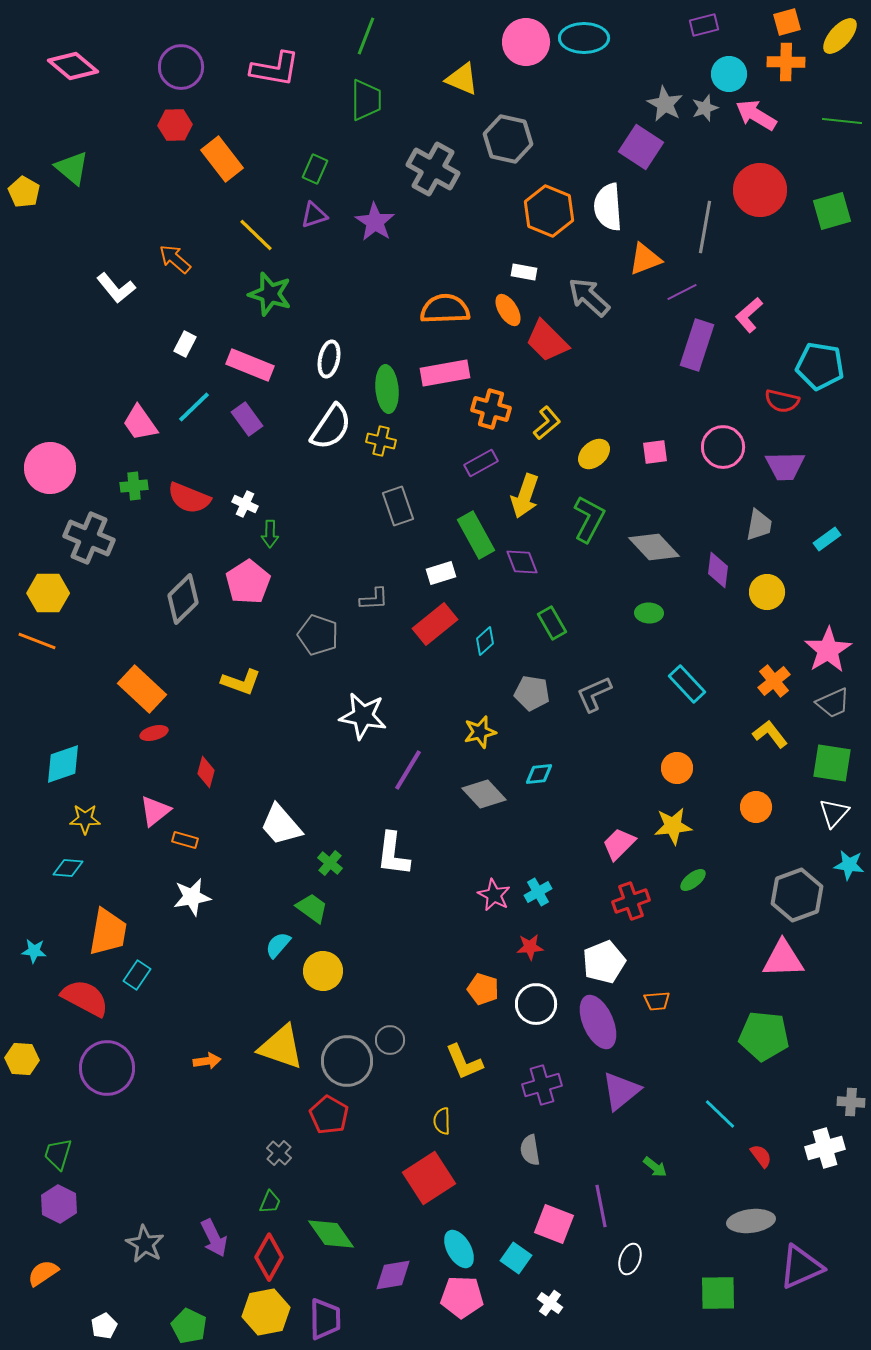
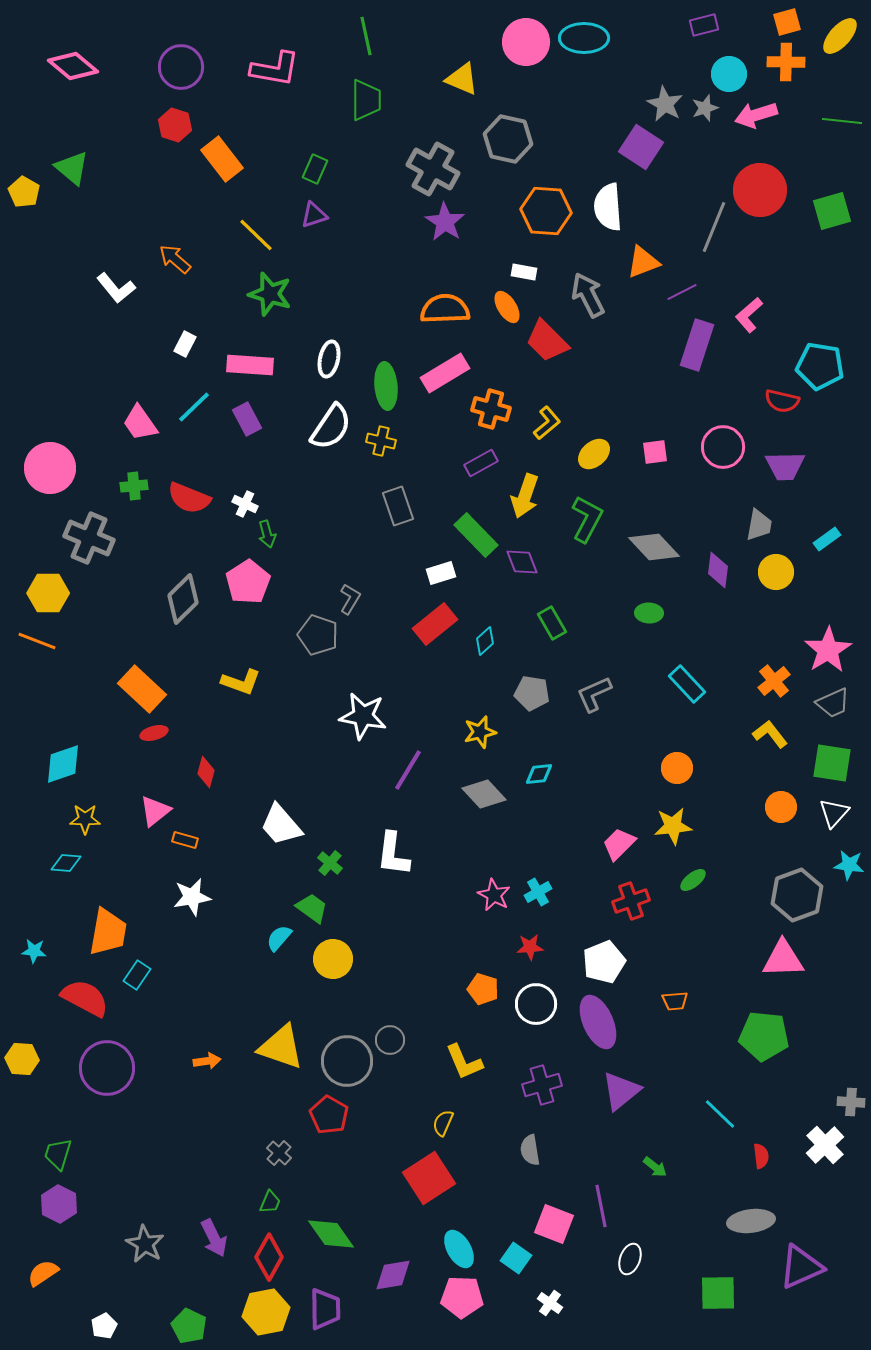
green line at (366, 36): rotated 33 degrees counterclockwise
pink arrow at (756, 115): rotated 48 degrees counterclockwise
red hexagon at (175, 125): rotated 20 degrees clockwise
orange hexagon at (549, 211): moved 3 px left; rotated 18 degrees counterclockwise
purple star at (375, 222): moved 70 px right
gray line at (705, 227): moved 9 px right; rotated 12 degrees clockwise
orange triangle at (645, 259): moved 2 px left, 3 px down
gray arrow at (589, 297): moved 1 px left, 2 px up; rotated 21 degrees clockwise
orange ellipse at (508, 310): moved 1 px left, 3 px up
pink rectangle at (250, 365): rotated 18 degrees counterclockwise
pink rectangle at (445, 373): rotated 21 degrees counterclockwise
green ellipse at (387, 389): moved 1 px left, 3 px up
purple rectangle at (247, 419): rotated 8 degrees clockwise
green L-shape at (589, 519): moved 2 px left
green arrow at (270, 534): moved 3 px left; rotated 16 degrees counterclockwise
green rectangle at (476, 535): rotated 15 degrees counterclockwise
yellow circle at (767, 592): moved 9 px right, 20 px up
gray L-shape at (374, 599): moved 24 px left; rotated 56 degrees counterclockwise
orange circle at (756, 807): moved 25 px right
cyan diamond at (68, 868): moved 2 px left, 5 px up
cyan semicircle at (278, 945): moved 1 px right, 7 px up
yellow circle at (323, 971): moved 10 px right, 12 px up
orange trapezoid at (657, 1001): moved 18 px right
yellow semicircle at (442, 1121): moved 1 px right, 2 px down; rotated 24 degrees clockwise
white cross at (825, 1148): moved 3 px up; rotated 27 degrees counterclockwise
red semicircle at (761, 1156): rotated 30 degrees clockwise
purple trapezoid at (325, 1319): moved 10 px up
